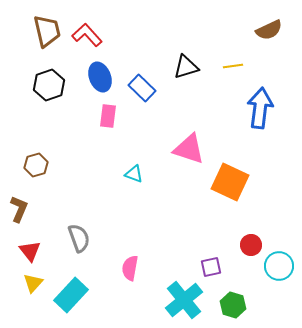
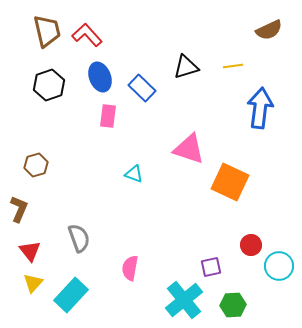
green hexagon: rotated 20 degrees counterclockwise
